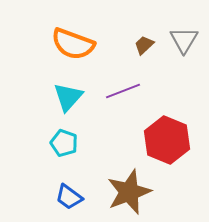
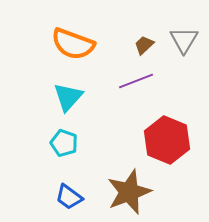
purple line: moved 13 px right, 10 px up
